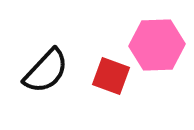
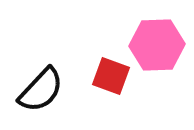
black semicircle: moved 5 px left, 19 px down
